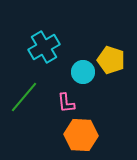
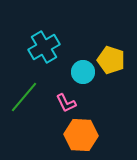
pink L-shape: rotated 20 degrees counterclockwise
